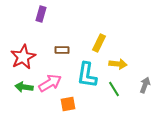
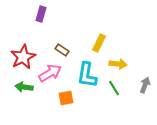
brown rectangle: rotated 32 degrees clockwise
pink arrow: moved 10 px up
green line: moved 1 px up
orange square: moved 2 px left, 6 px up
